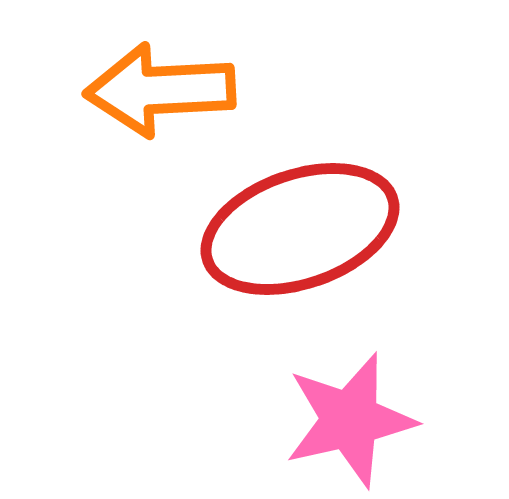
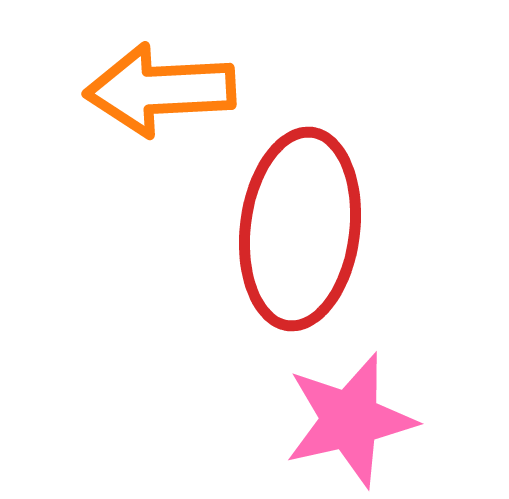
red ellipse: rotated 64 degrees counterclockwise
